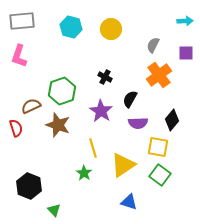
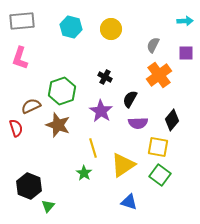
pink L-shape: moved 1 px right, 2 px down
green triangle: moved 6 px left, 4 px up; rotated 24 degrees clockwise
